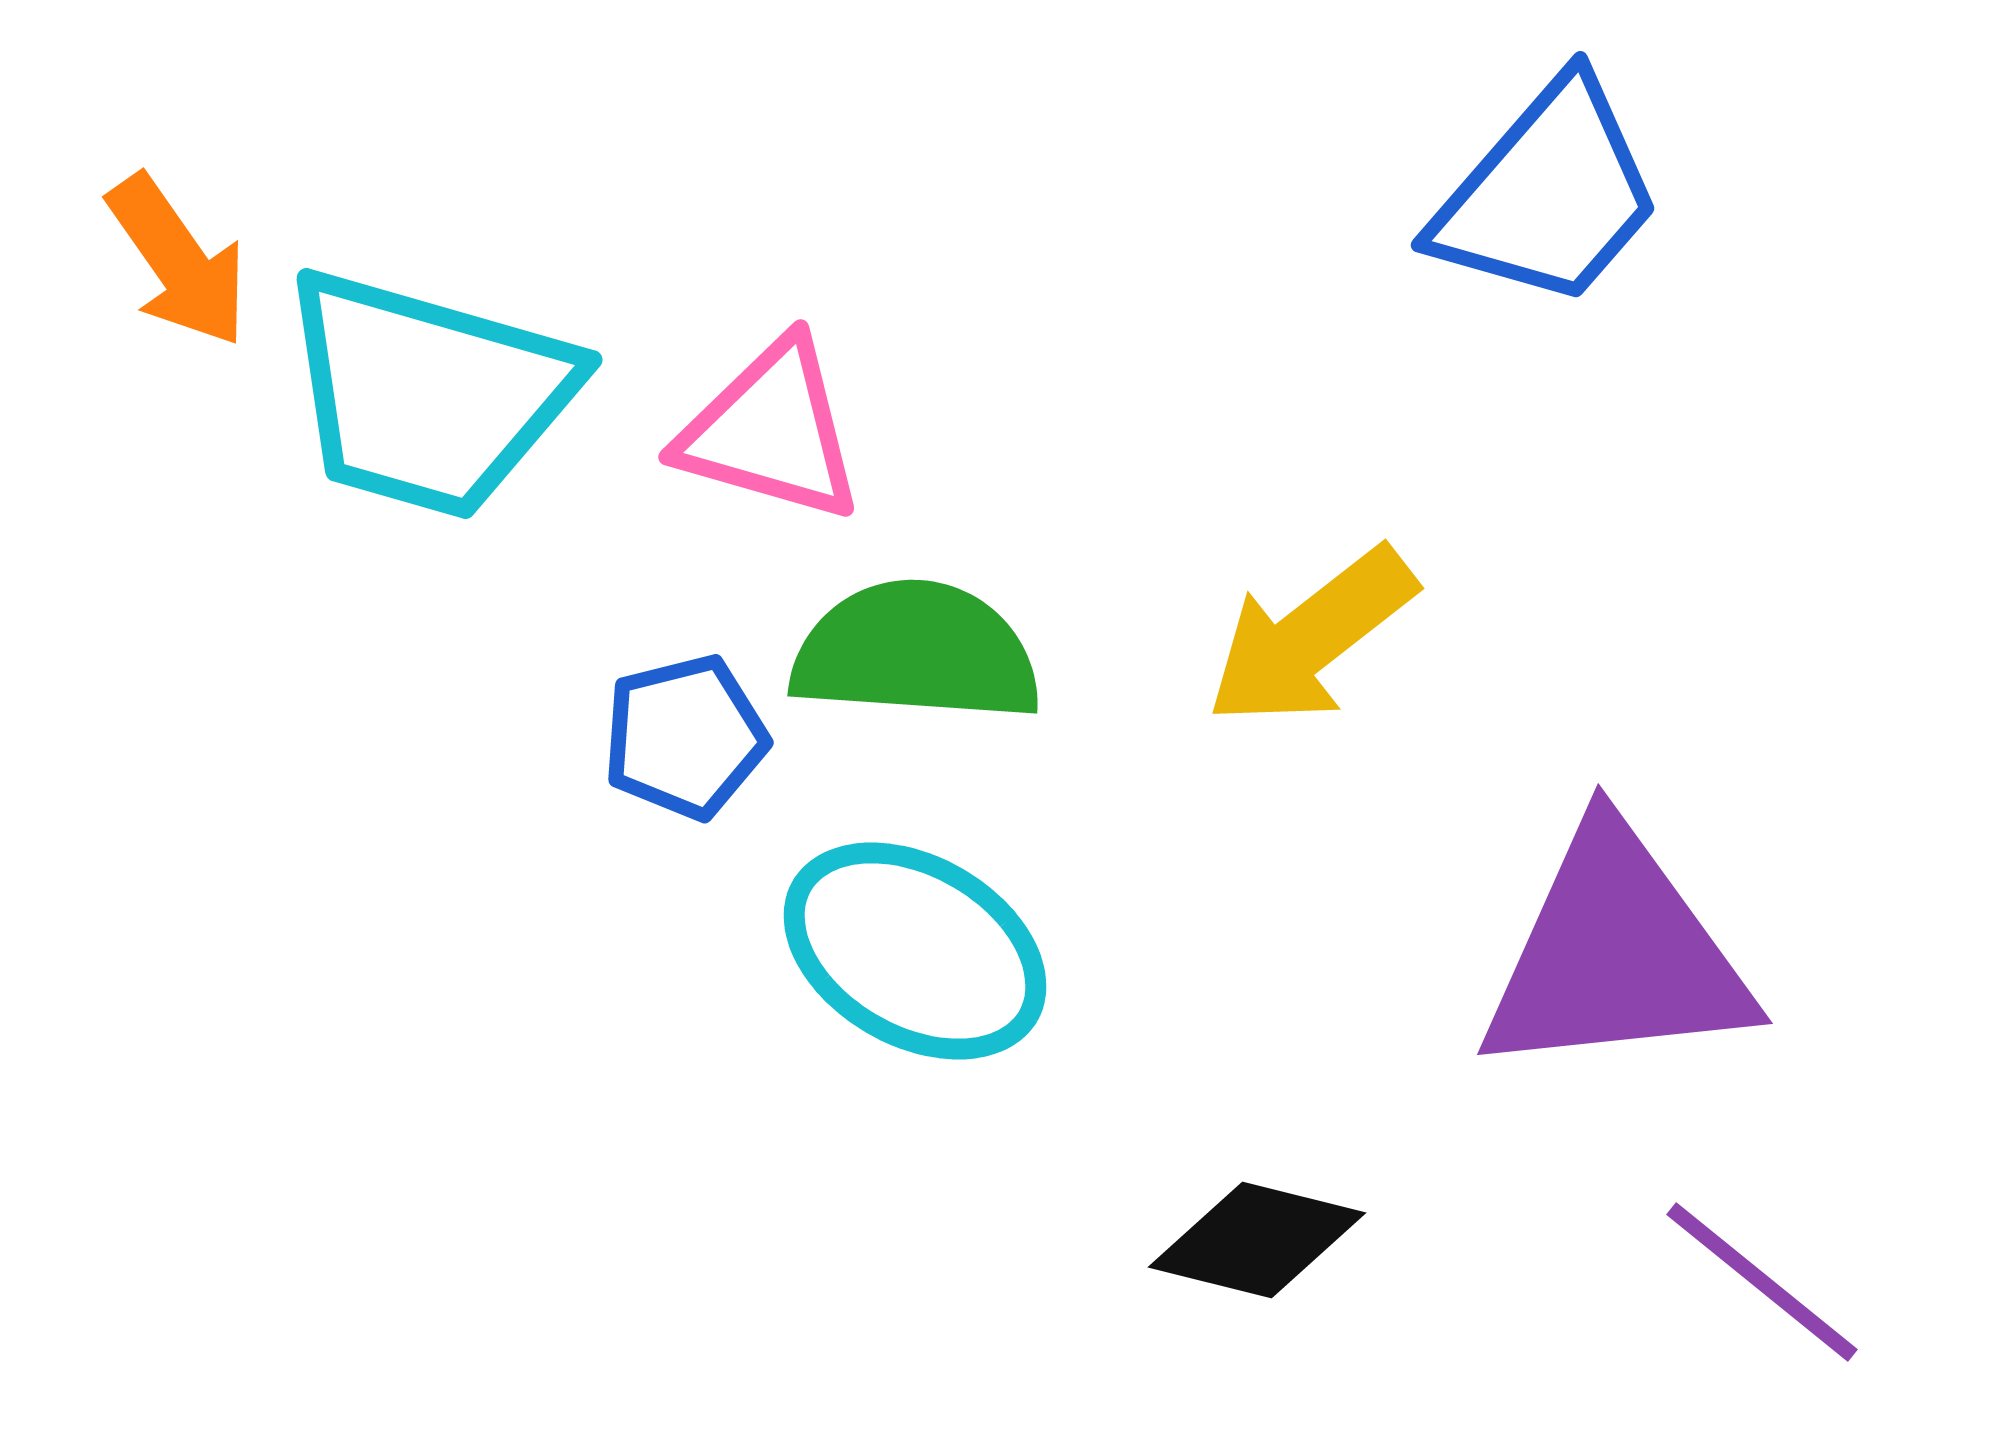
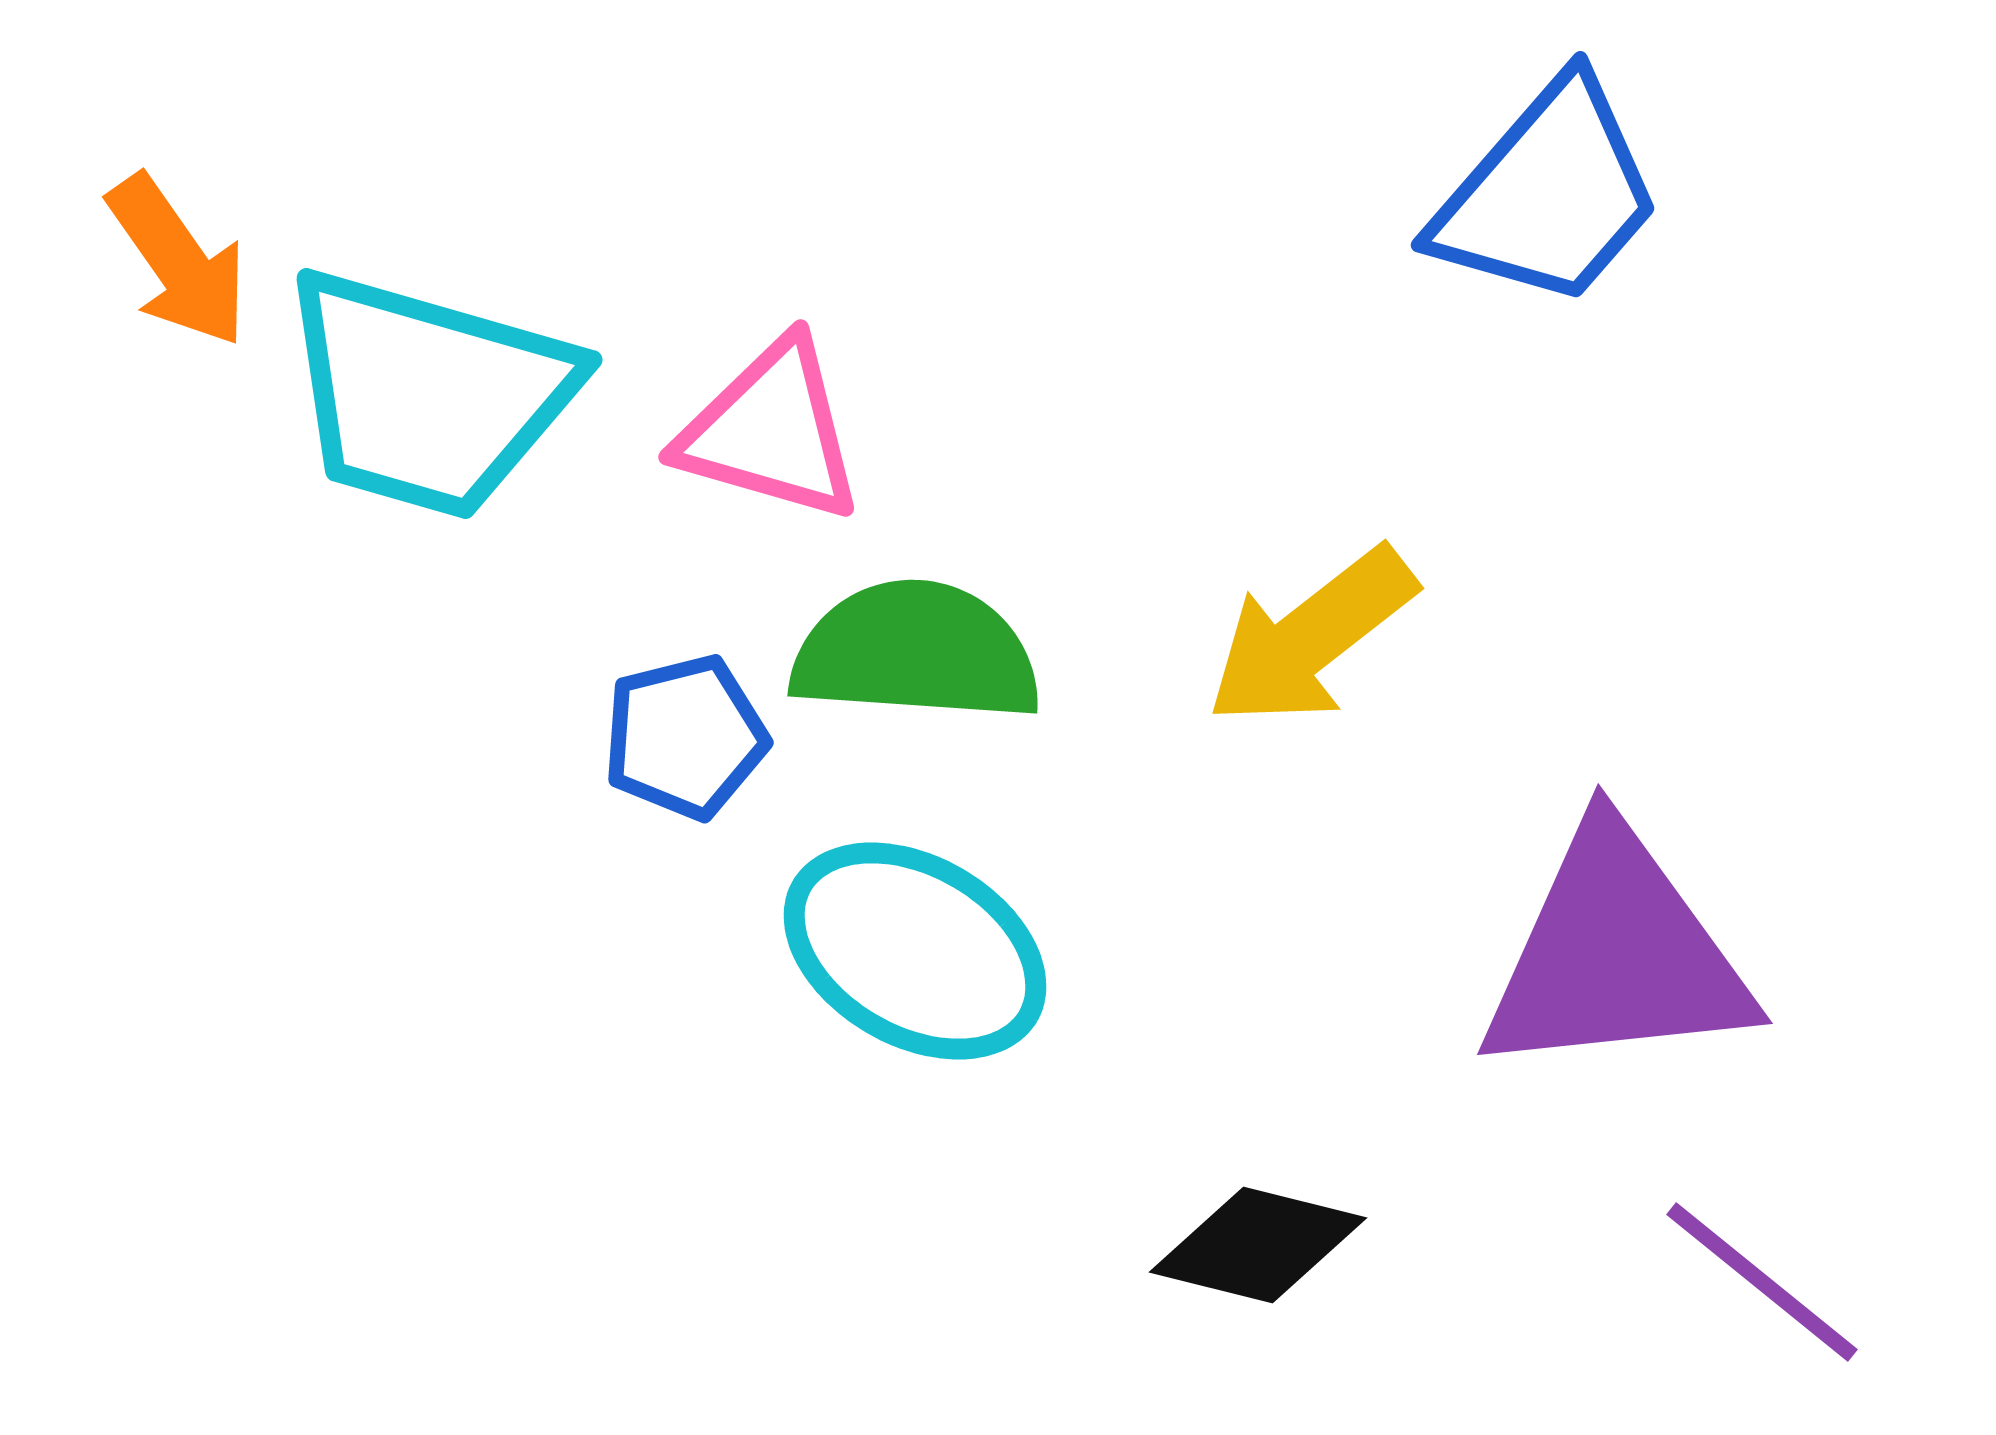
black diamond: moved 1 px right, 5 px down
